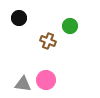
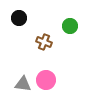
brown cross: moved 4 px left, 1 px down
